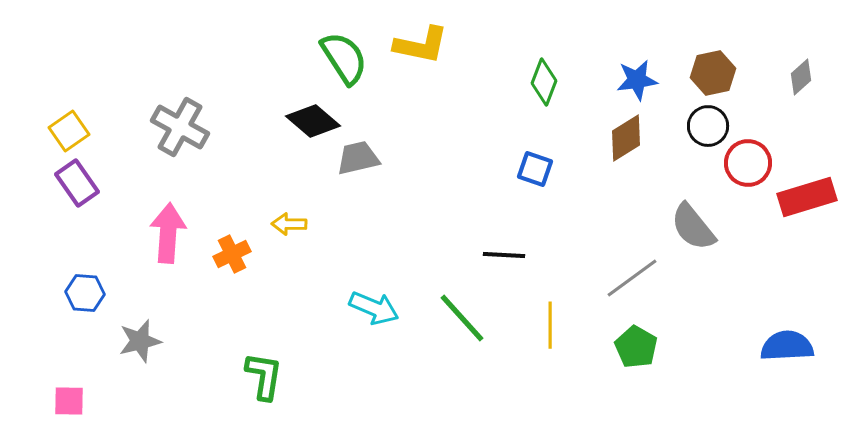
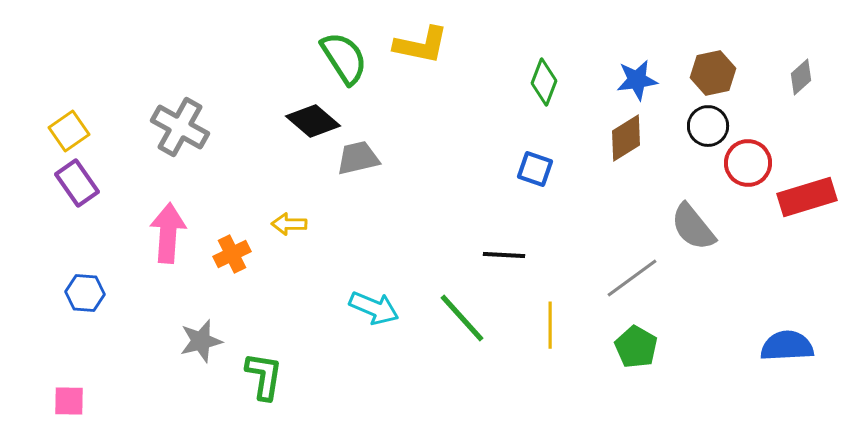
gray star: moved 61 px right
